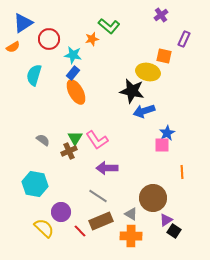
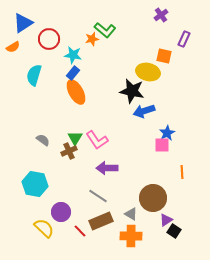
green L-shape: moved 4 px left, 4 px down
